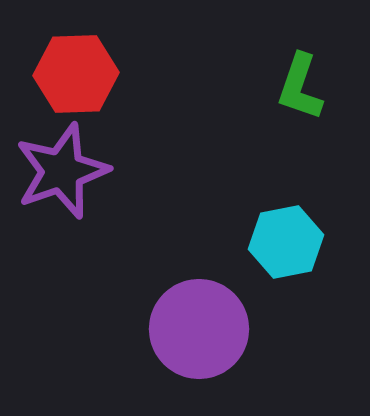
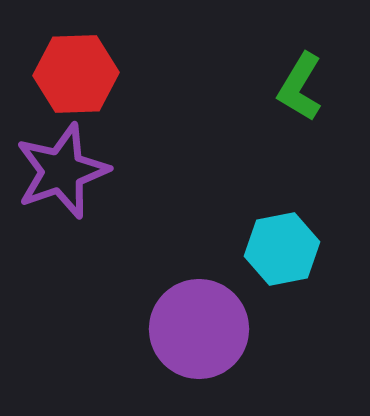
green L-shape: rotated 12 degrees clockwise
cyan hexagon: moved 4 px left, 7 px down
